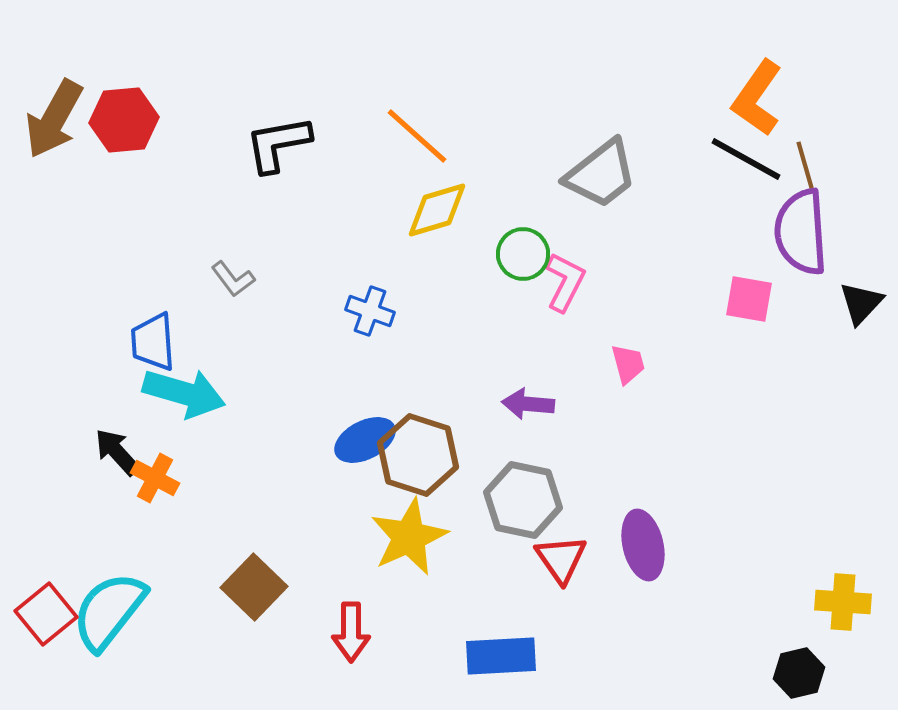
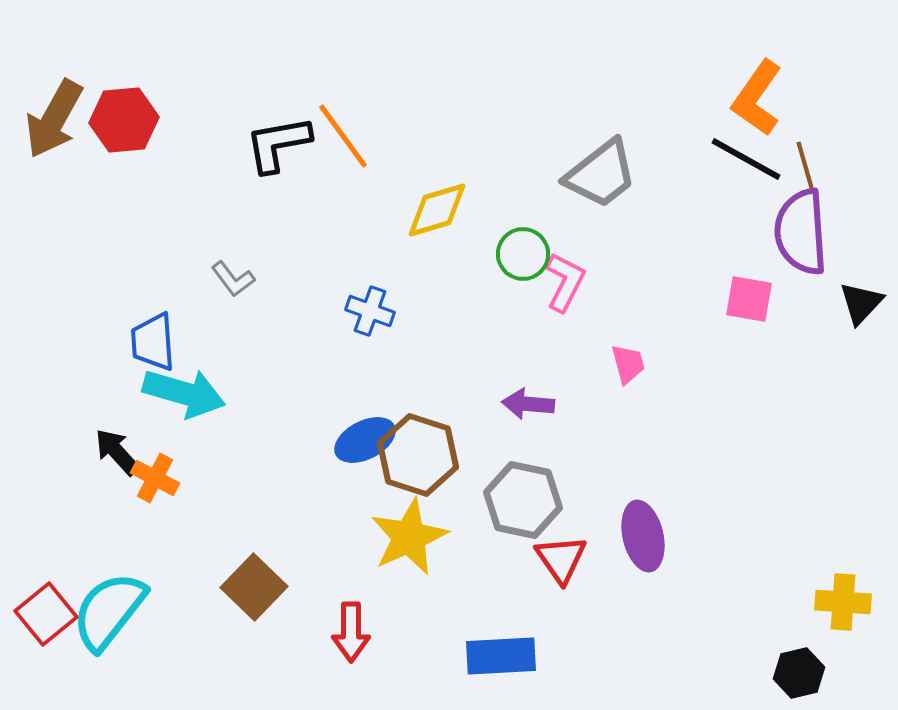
orange line: moved 74 px left; rotated 12 degrees clockwise
purple ellipse: moved 9 px up
